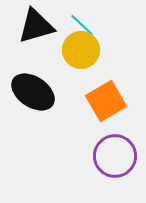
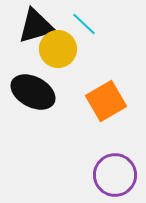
cyan line: moved 2 px right, 1 px up
yellow circle: moved 23 px left, 1 px up
black ellipse: rotated 6 degrees counterclockwise
purple circle: moved 19 px down
